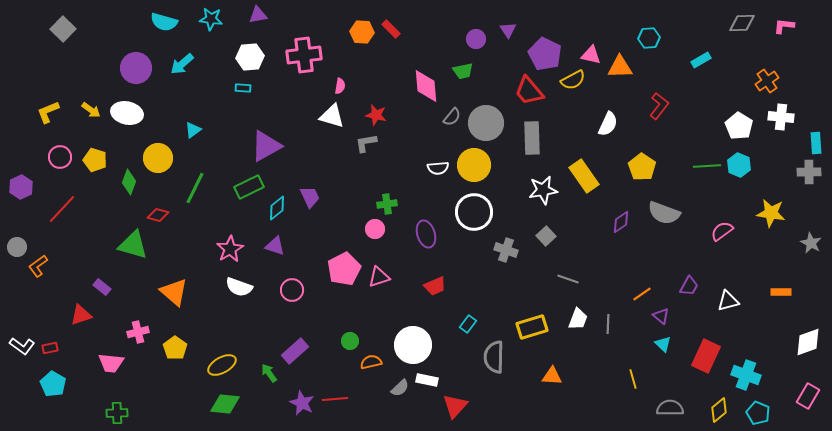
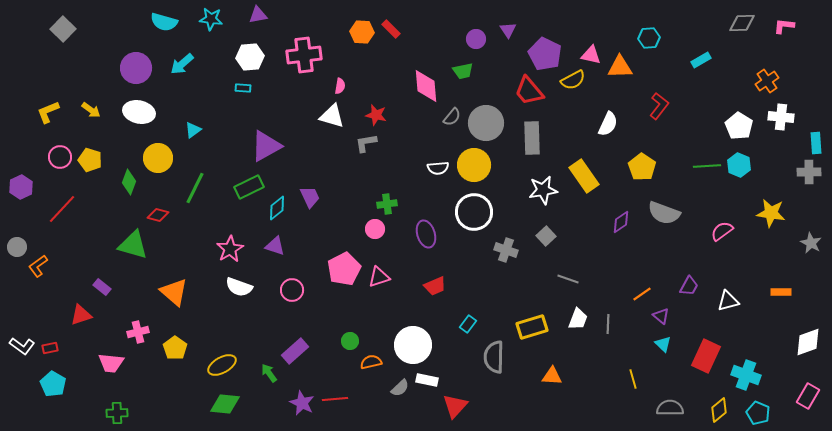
white ellipse at (127, 113): moved 12 px right, 1 px up
yellow pentagon at (95, 160): moved 5 px left
